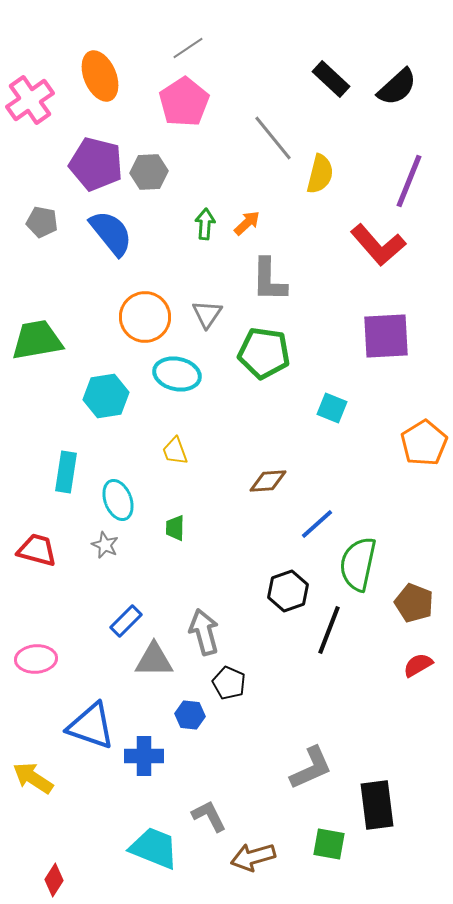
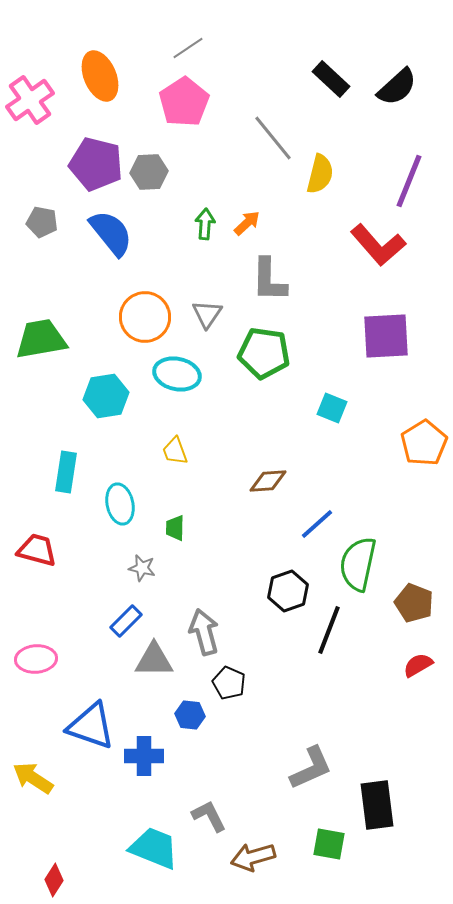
green trapezoid at (37, 340): moved 4 px right, 1 px up
cyan ellipse at (118, 500): moved 2 px right, 4 px down; rotated 9 degrees clockwise
gray star at (105, 545): moved 37 px right, 23 px down; rotated 12 degrees counterclockwise
